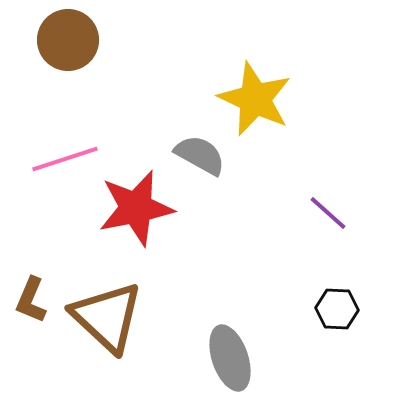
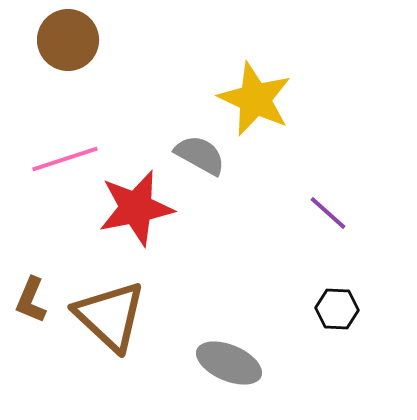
brown triangle: moved 3 px right, 1 px up
gray ellipse: moved 1 px left, 5 px down; rotated 48 degrees counterclockwise
